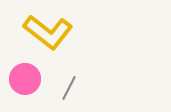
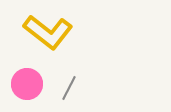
pink circle: moved 2 px right, 5 px down
